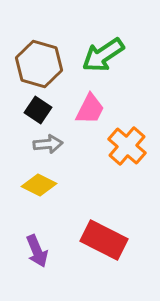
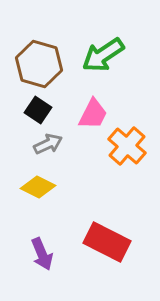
pink trapezoid: moved 3 px right, 5 px down
gray arrow: rotated 20 degrees counterclockwise
yellow diamond: moved 1 px left, 2 px down
red rectangle: moved 3 px right, 2 px down
purple arrow: moved 5 px right, 3 px down
